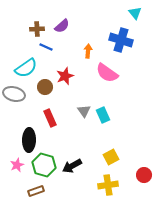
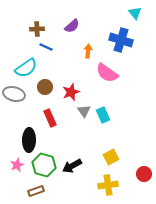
purple semicircle: moved 10 px right
red star: moved 6 px right, 16 px down
red circle: moved 1 px up
